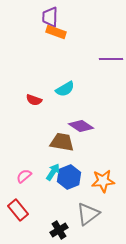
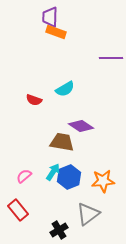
purple line: moved 1 px up
